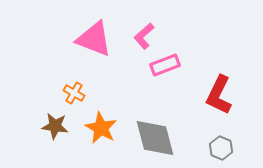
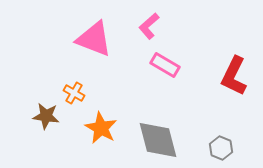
pink L-shape: moved 5 px right, 10 px up
pink rectangle: rotated 52 degrees clockwise
red L-shape: moved 15 px right, 19 px up
brown star: moved 9 px left, 10 px up
gray diamond: moved 3 px right, 2 px down
